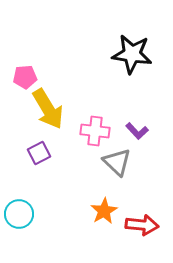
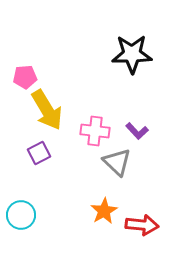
black star: rotated 9 degrees counterclockwise
yellow arrow: moved 1 px left, 1 px down
cyan circle: moved 2 px right, 1 px down
